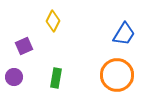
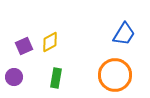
yellow diamond: moved 3 px left, 21 px down; rotated 35 degrees clockwise
orange circle: moved 2 px left
